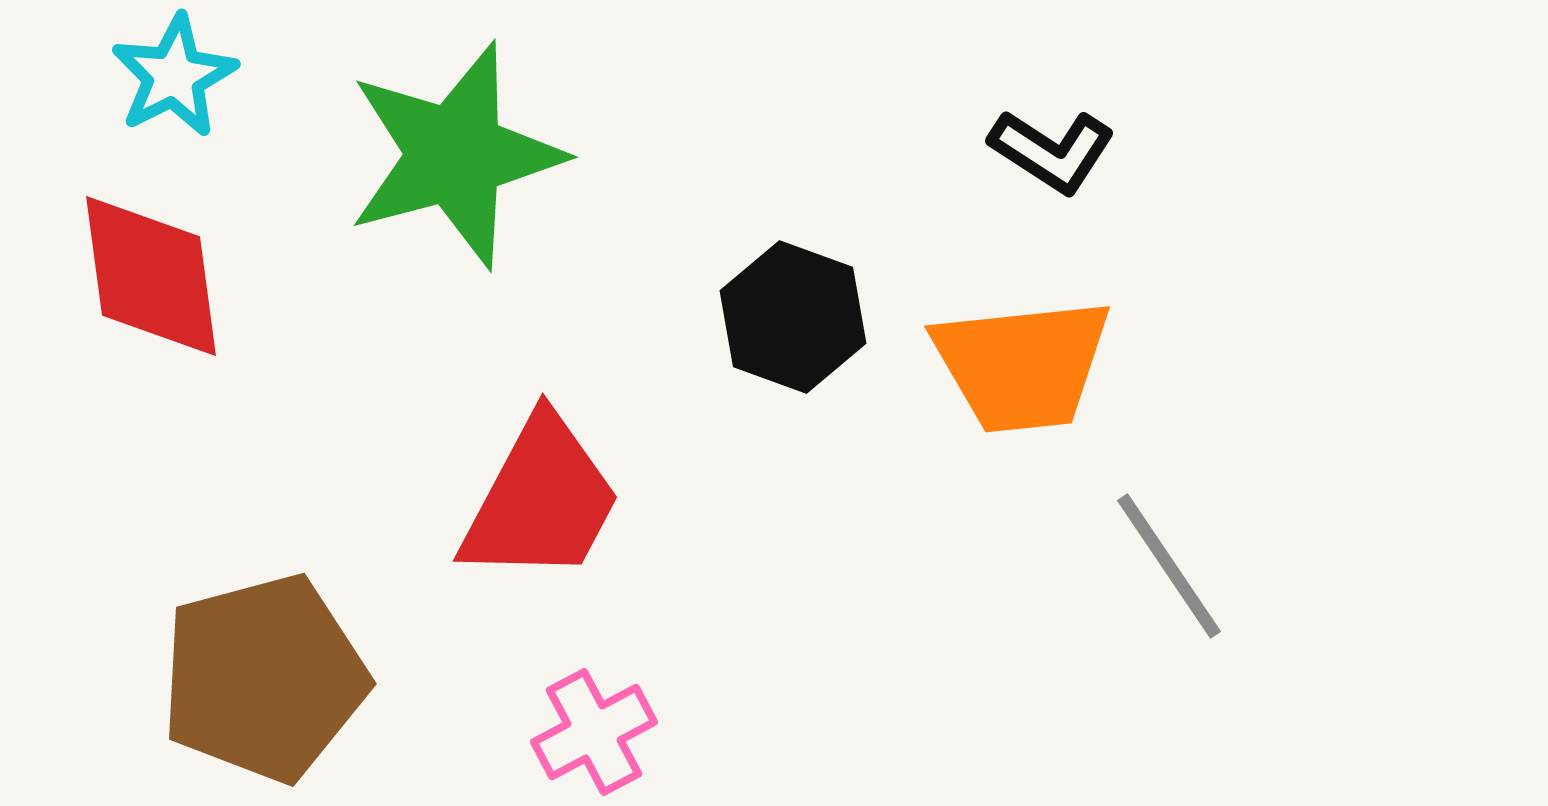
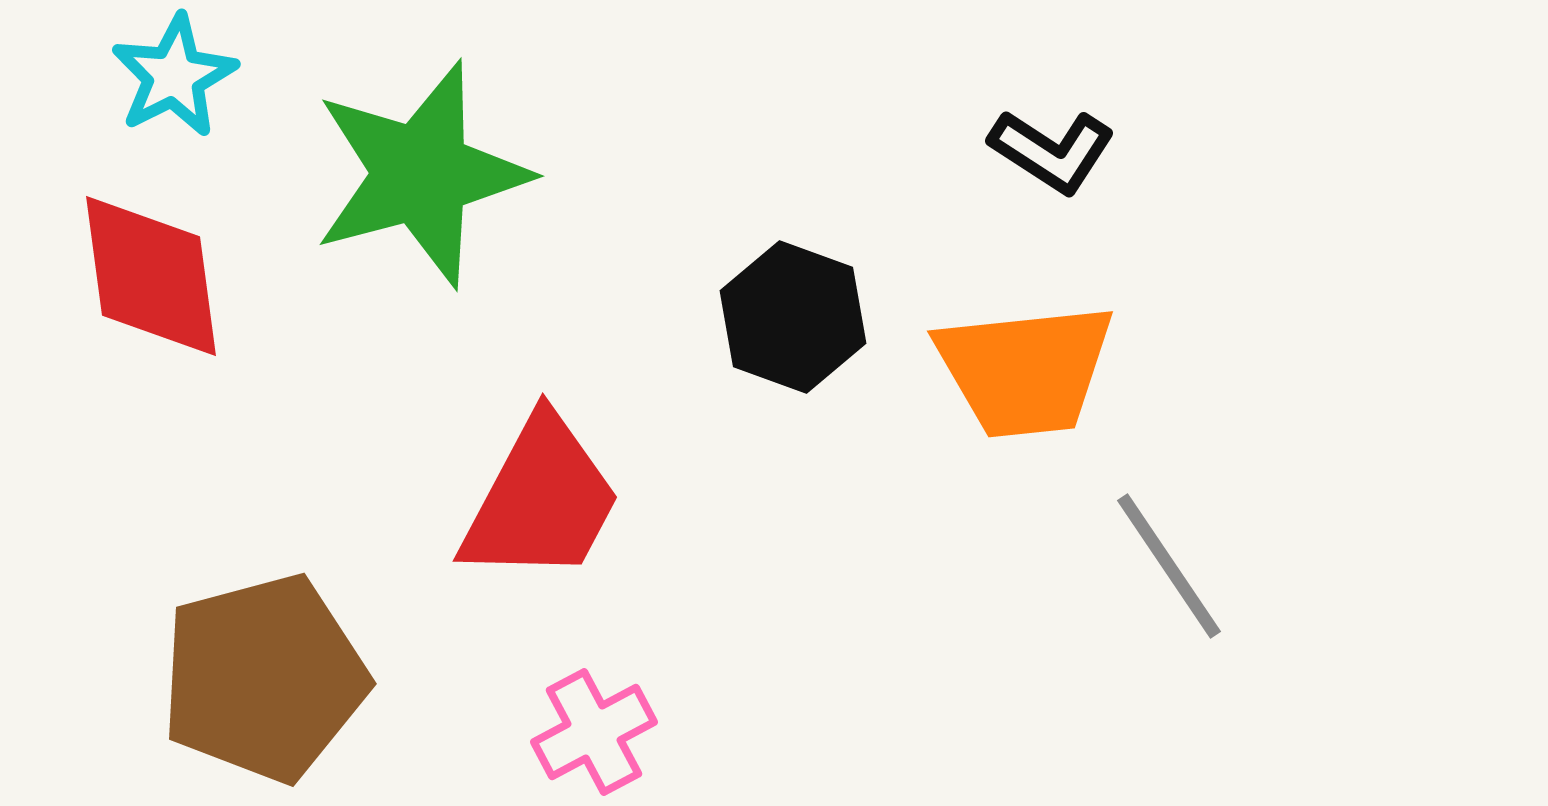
green star: moved 34 px left, 19 px down
orange trapezoid: moved 3 px right, 5 px down
